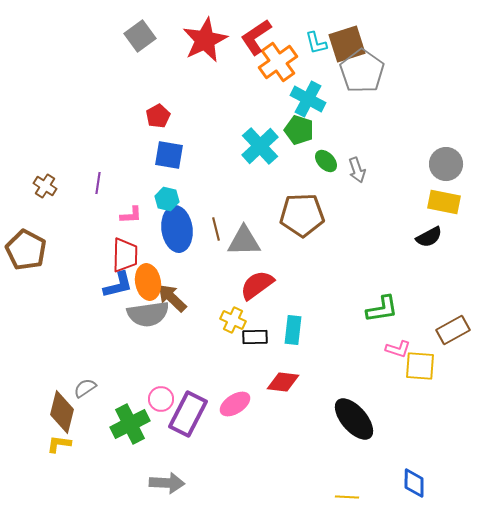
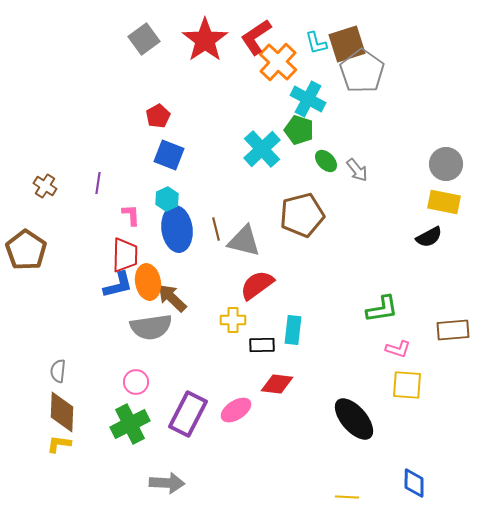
gray square at (140, 36): moved 4 px right, 3 px down
red star at (205, 40): rotated 9 degrees counterclockwise
orange cross at (278, 62): rotated 12 degrees counterclockwise
cyan cross at (260, 146): moved 2 px right, 3 px down
blue square at (169, 155): rotated 12 degrees clockwise
gray arrow at (357, 170): rotated 20 degrees counterclockwise
cyan hexagon at (167, 199): rotated 20 degrees clockwise
pink L-shape at (131, 215): rotated 90 degrees counterclockwise
brown pentagon at (302, 215): rotated 12 degrees counterclockwise
gray triangle at (244, 241): rotated 15 degrees clockwise
brown pentagon at (26, 250): rotated 6 degrees clockwise
gray semicircle at (148, 314): moved 3 px right, 13 px down
yellow cross at (233, 320): rotated 25 degrees counterclockwise
brown rectangle at (453, 330): rotated 24 degrees clockwise
black rectangle at (255, 337): moved 7 px right, 8 px down
yellow square at (420, 366): moved 13 px left, 19 px down
red diamond at (283, 382): moved 6 px left, 2 px down
gray semicircle at (85, 388): moved 27 px left, 17 px up; rotated 50 degrees counterclockwise
pink circle at (161, 399): moved 25 px left, 17 px up
pink ellipse at (235, 404): moved 1 px right, 6 px down
brown diamond at (62, 412): rotated 12 degrees counterclockwise
